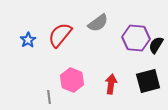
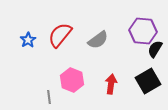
gray semicircle: moved 17 px down
purple hexagon: moved 7 px right, 7 px up
black semicircle: moved 1 px left, 4 px down
black square: rotated 15 degrees counterclockwise
